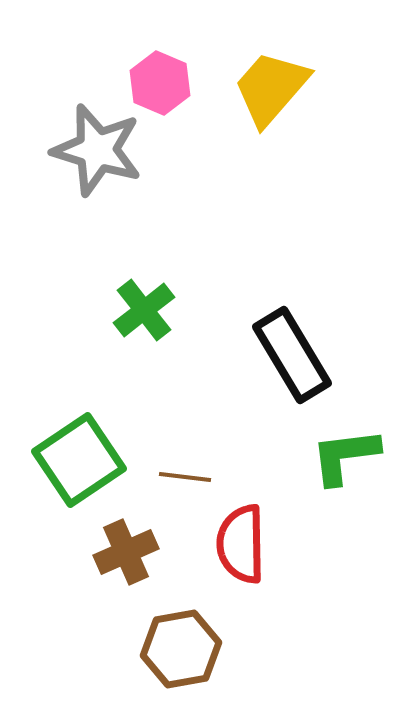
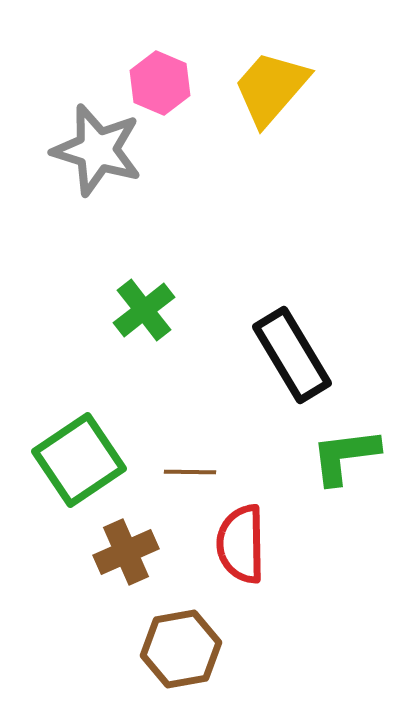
brown line: moved 5 px right, 5 px up; rotated 6 degrees counterclockwise
